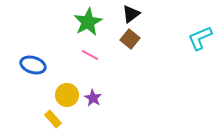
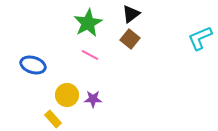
green star: moved 1 px down
purple star: moved 1 px down; rotated 30 degrees counterclockwise
